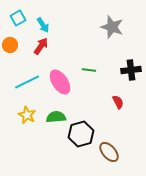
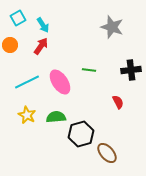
brown ellipse: moved 2 px left, 1 px down
